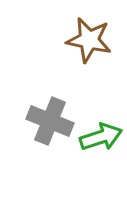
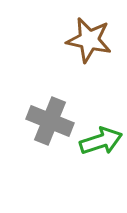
green arrow: moved 4 px down
